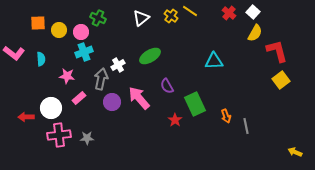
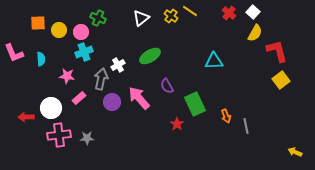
pink L-shape: rotated 30 degrees clockwise
red star: moved 2 px right, 4 px down
